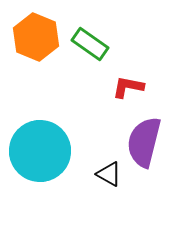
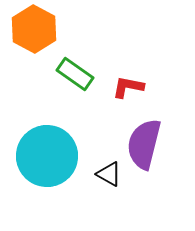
orange hexagon: moved 2 px left, 8 px up; rotated 6 degrees clockwise
green rectangle: moved 15 px left, 30 px down
purple semicircle: moved 2 px down
cyan circle: moved 7 px right, 5 px down
